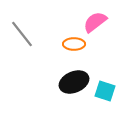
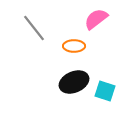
pink semicircle: moved 1 px right, 3 px up
gray line: moved 12 px right, 6 px up
orange ellipse: moved 2 px down
